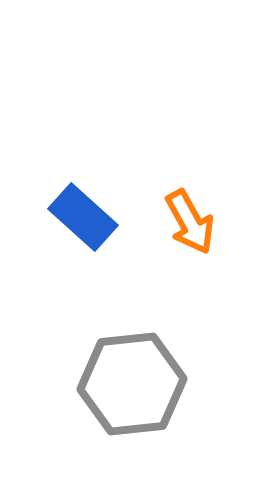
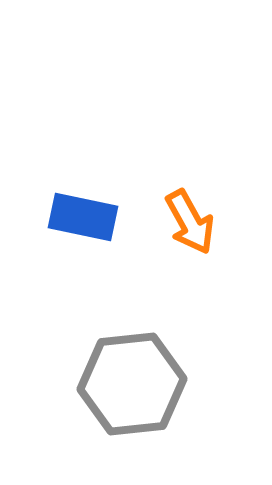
blue rectangle: rotated 30 degrees counterclockwise
